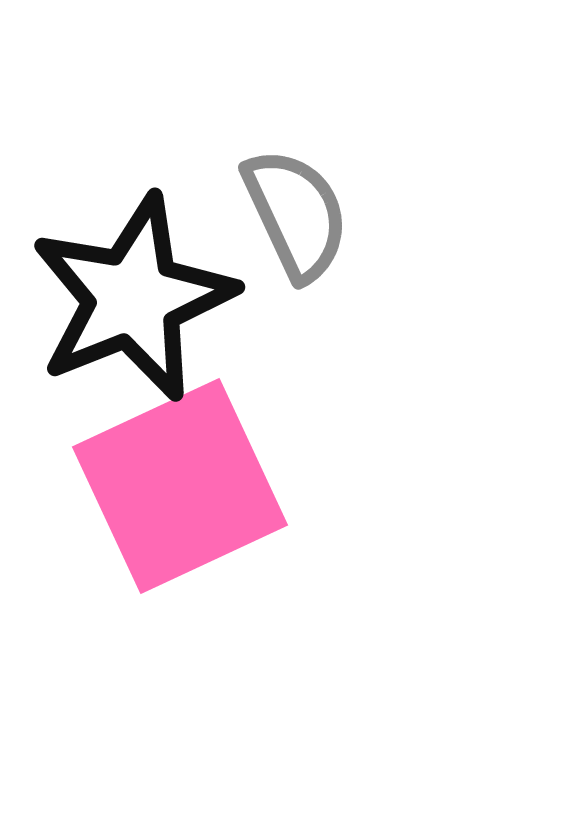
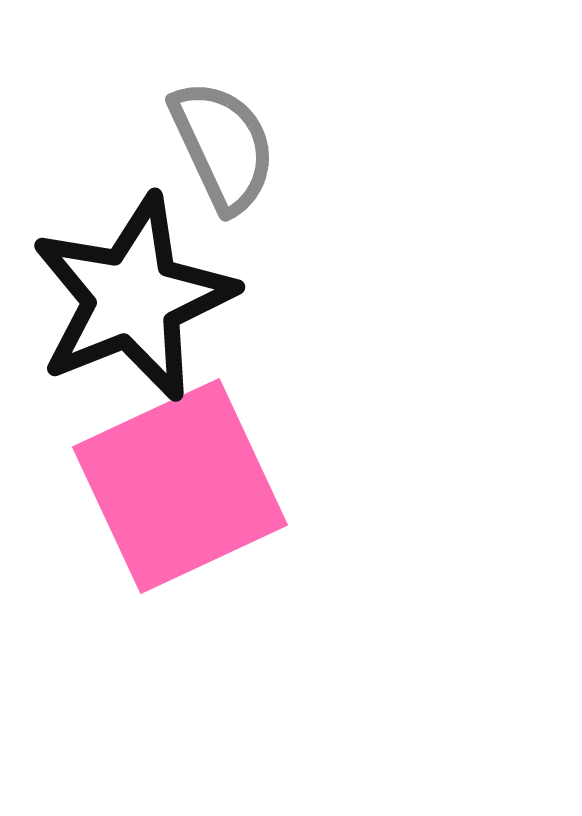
gray semicircle: moved 73 px left, 68 px up
